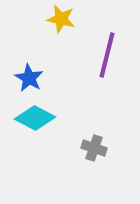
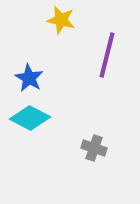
yellow star: moved 1 px down
cyan diamond: moved 5 px left
